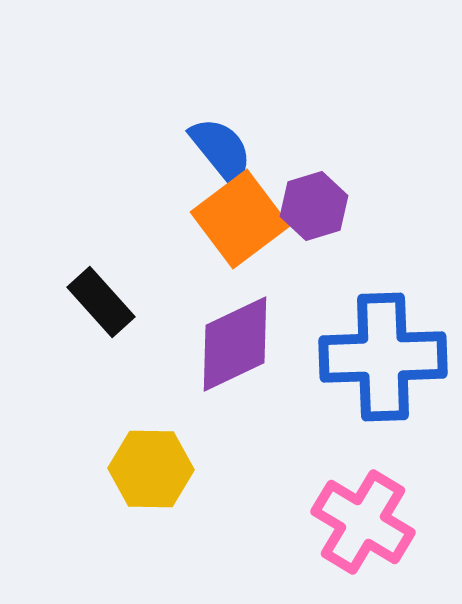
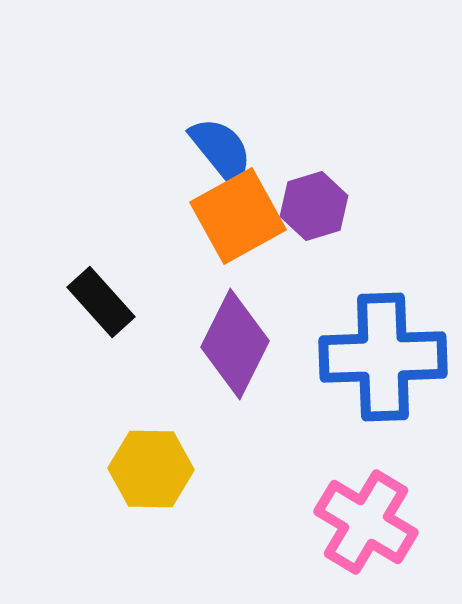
orange square: moved 2 px left, 3 px up; rotated 8 degrees clockwise
purple diamond: rotated 38 degrees counterclockwise
pink cross: moved 3 px right
